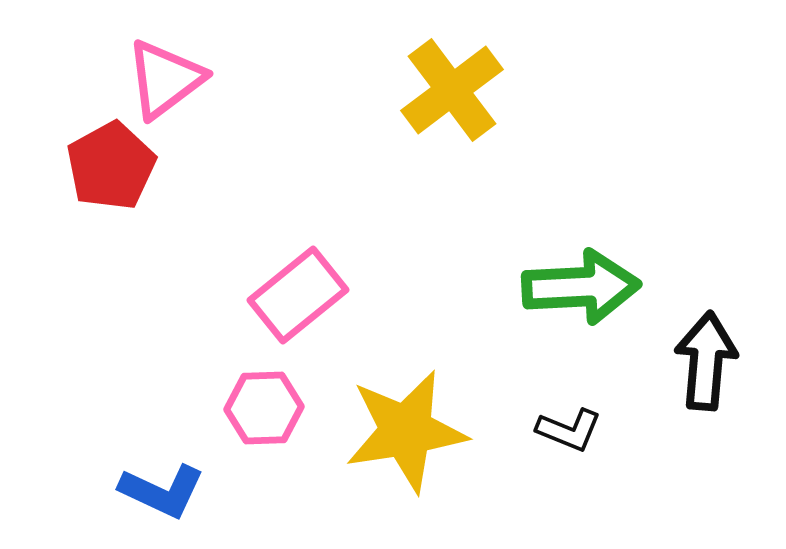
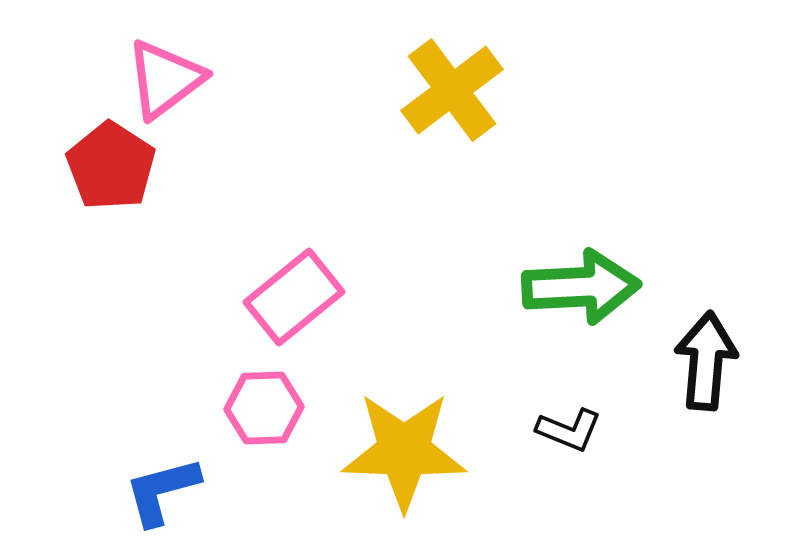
red pentagon: rotated 10 degrees counterclockwise
pink rectangle: moved 4 px left, 2 px down
yellow star: moved 2 px left, 20 px down; rotated 11 degrees clockwise
blue L-shape: rotated 140 degrees clockwise
